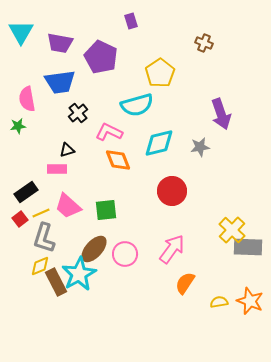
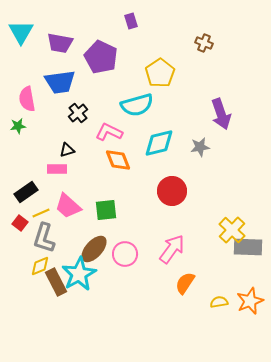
red square: moved 4 px down; rotated 14 degrees counterclockwise
orange star: rotated 28 degrees clockwise
